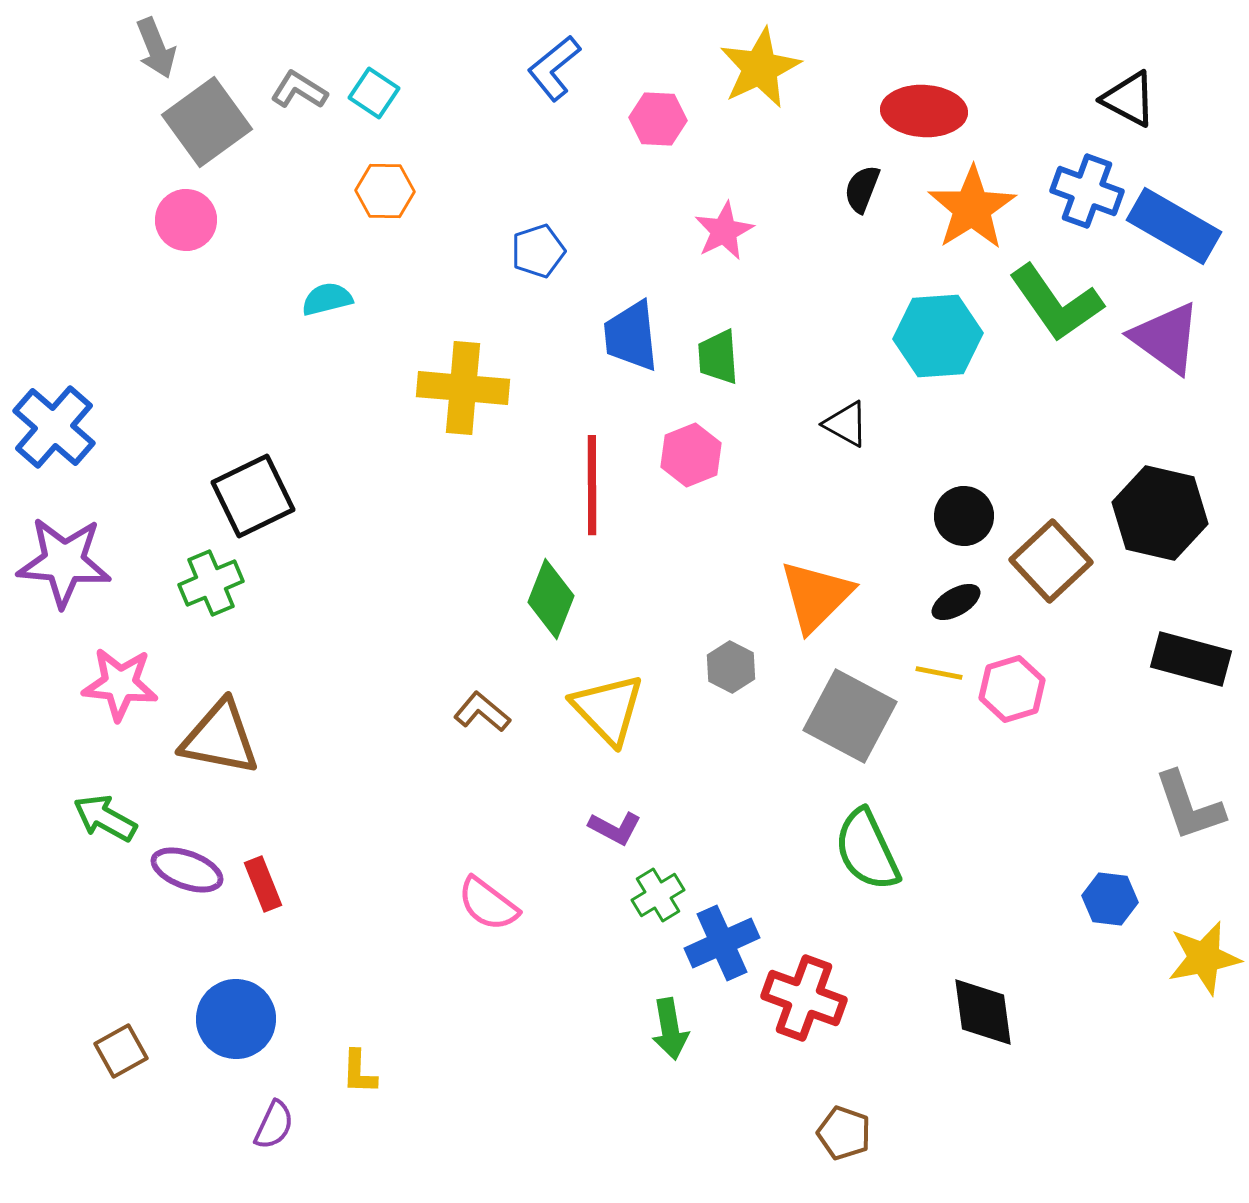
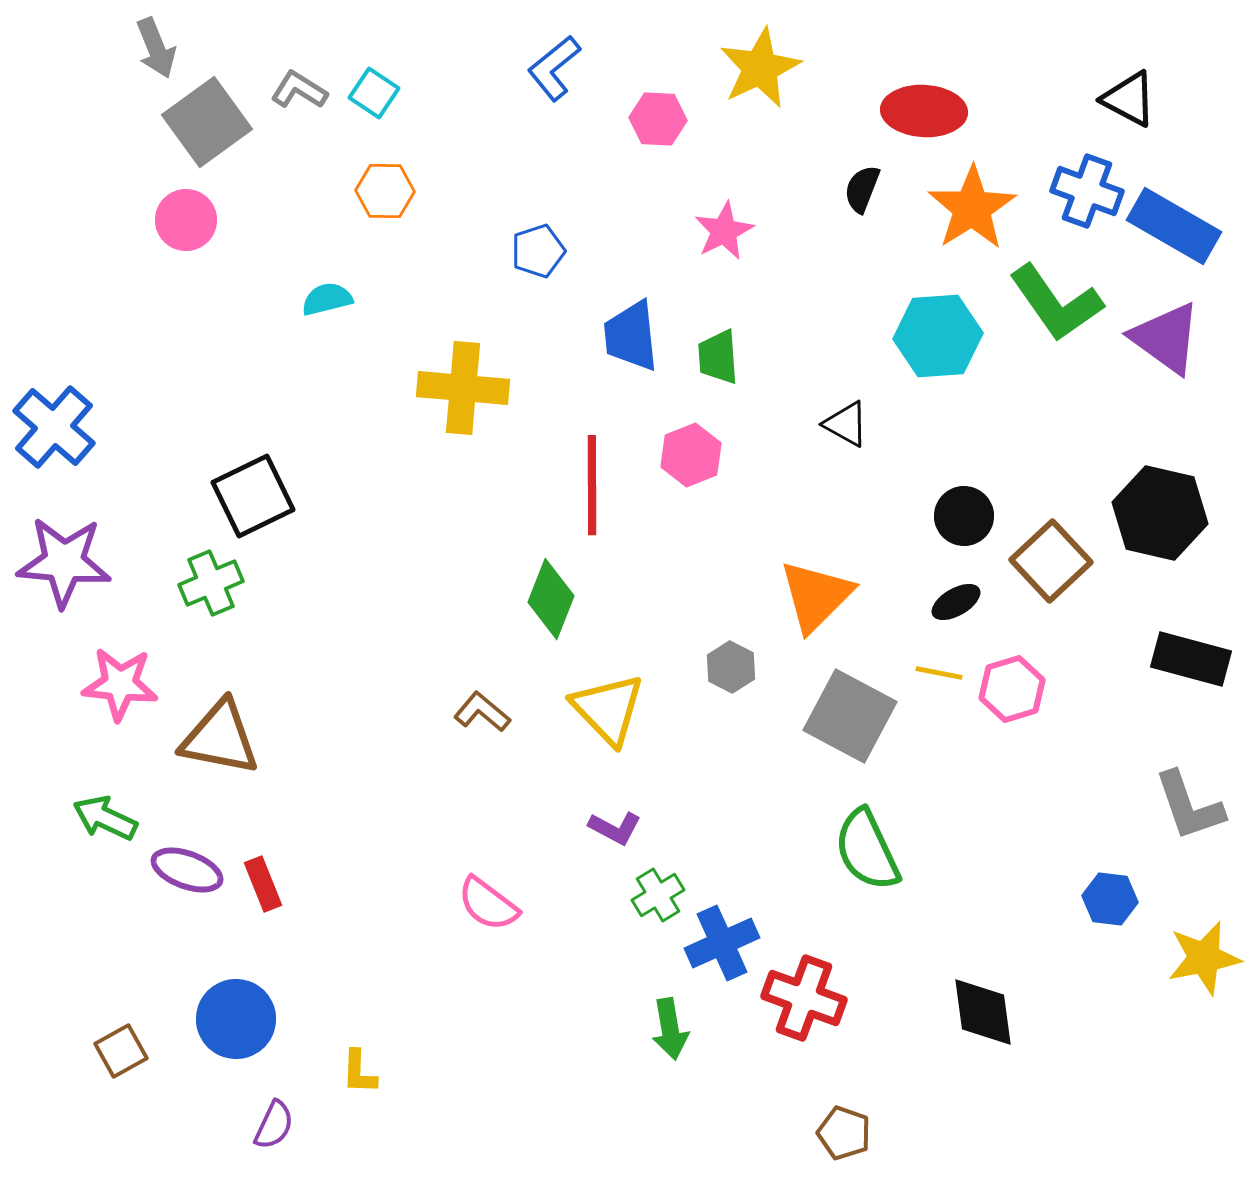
green arrow at (105, 818): rotated 4 degrees counterclockwise
